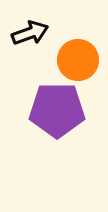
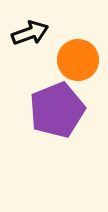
purple pentagon: rotated 22 degrees counterclockwise
